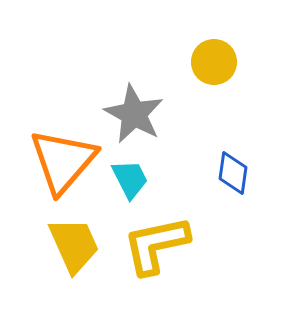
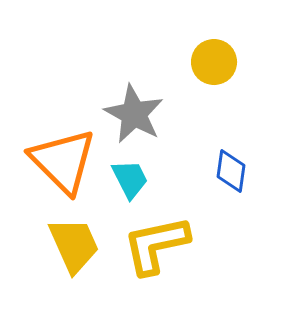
orange triangle: rotated 26 degrees counterclockwise
blue diamond: moved 2 px left, 2 px up
